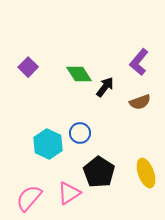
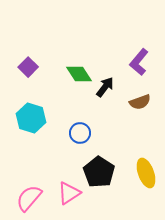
cyan hexagon: moved 17 px left, 26 px up; rotated 8 degrees counterclockwise
